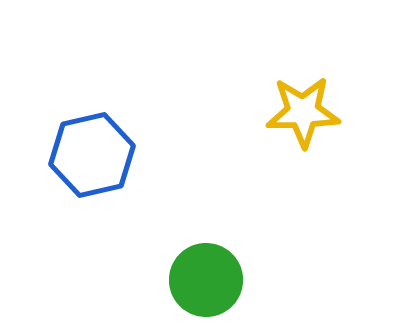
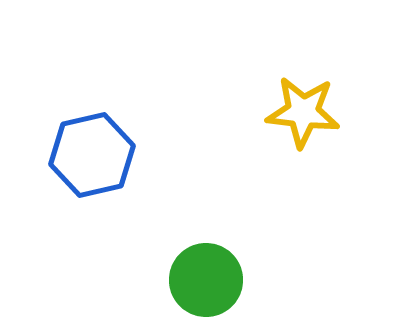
yellow star: rotated 8 degrees clockwise
